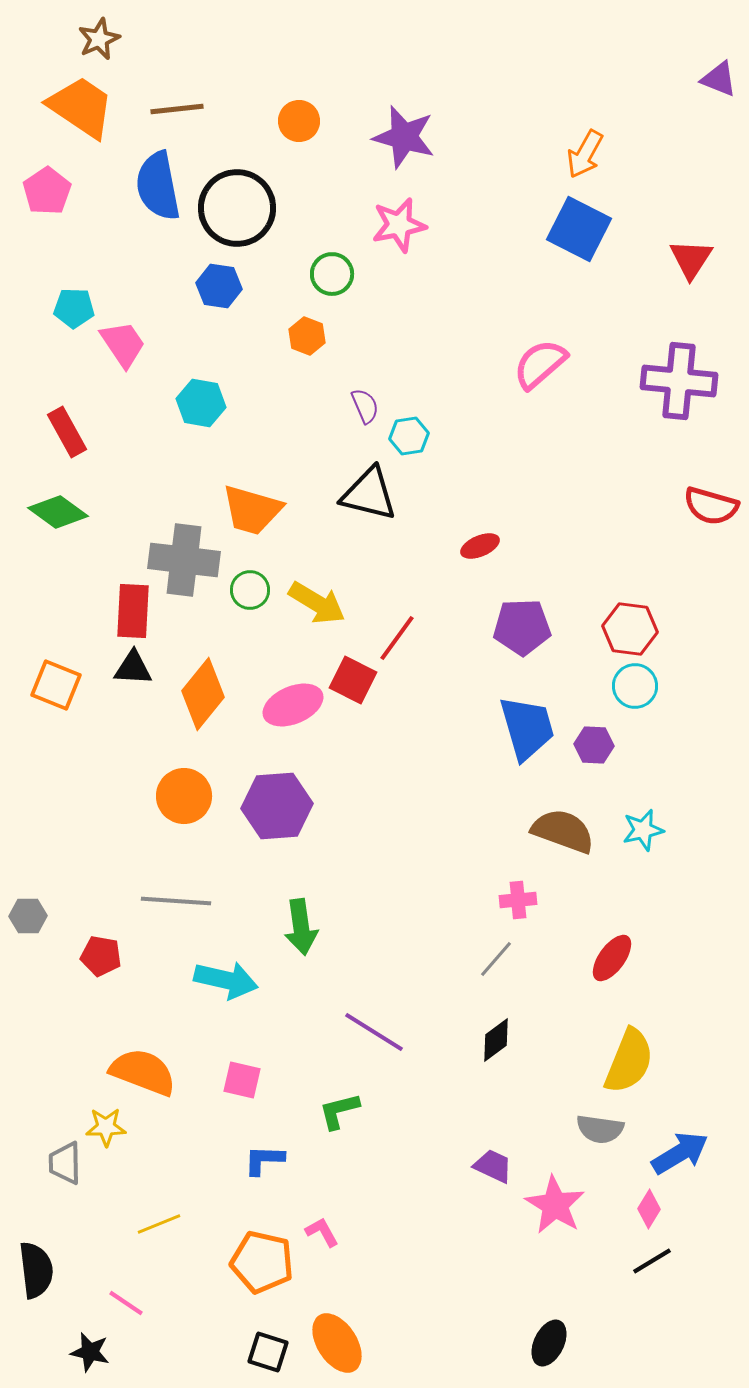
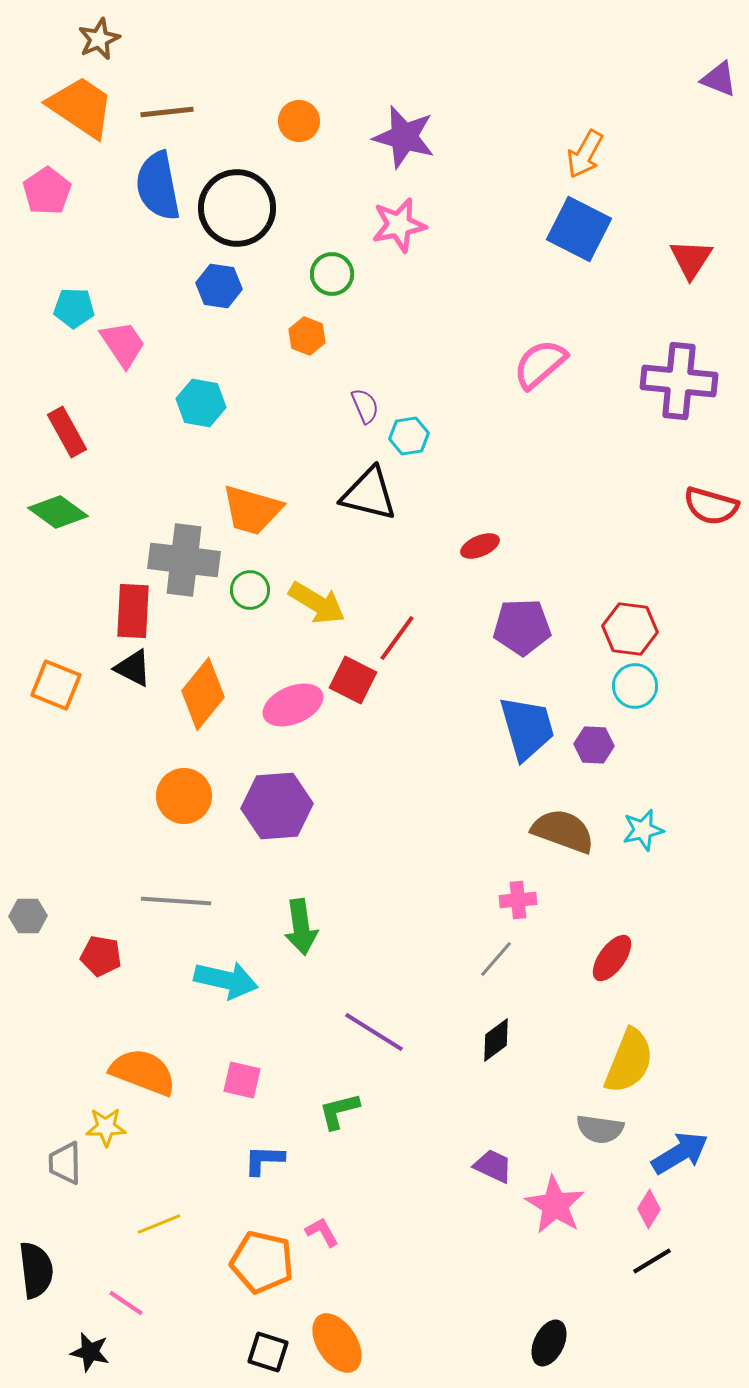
brown line at (177, 109): moved 10 px left, 3 px down
black triangle at (133, 668): rotated 24 degrees clockwise
